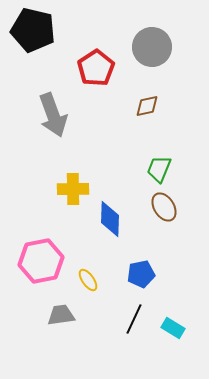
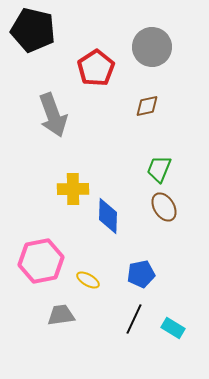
blue diamond: moved 2 px left, 3 px up
yellow ellipse: rotated 25 degrees counterclockwise
